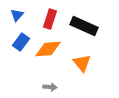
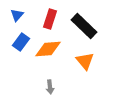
black rectangle: rotated 20 degrees clockwise
orange triangle: moved 3 px right, 2 px up
gray arrow: rotated 80 degrees clockwise
